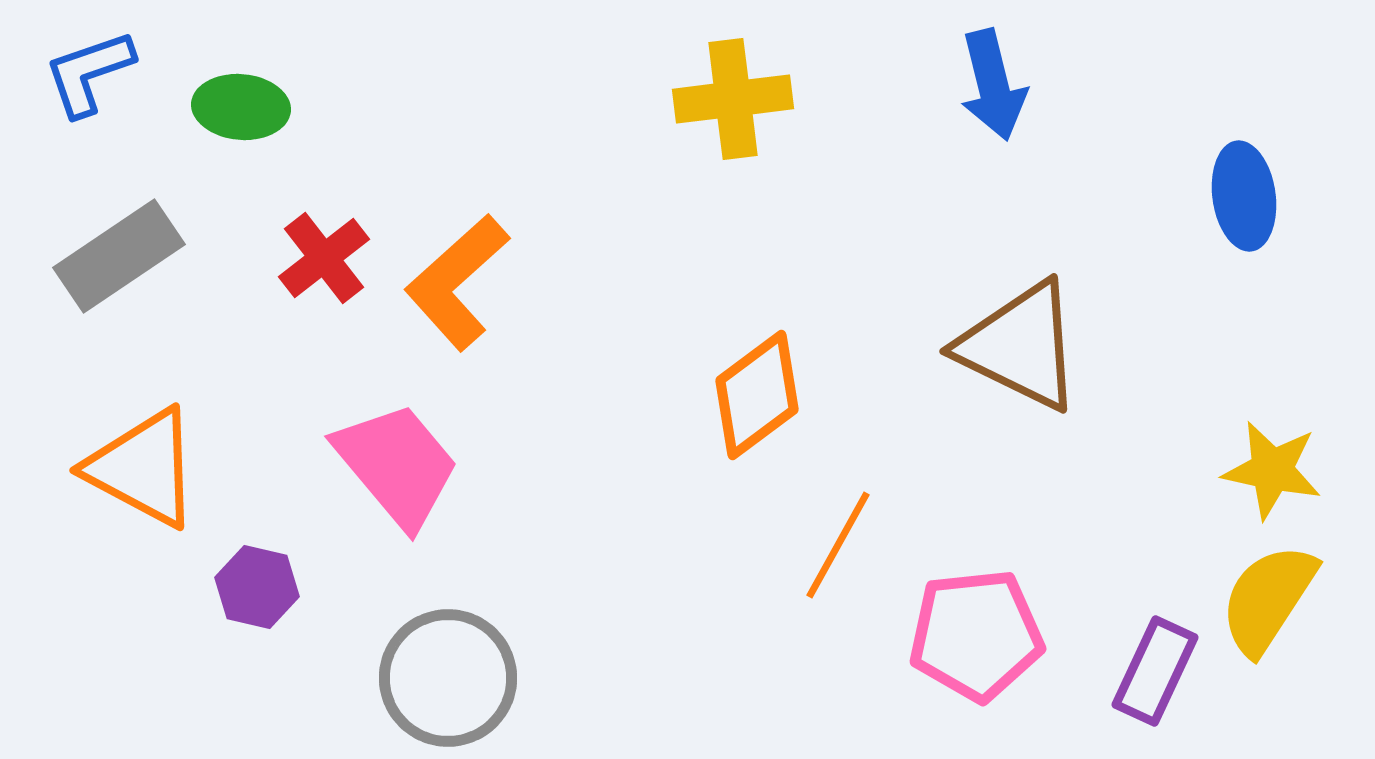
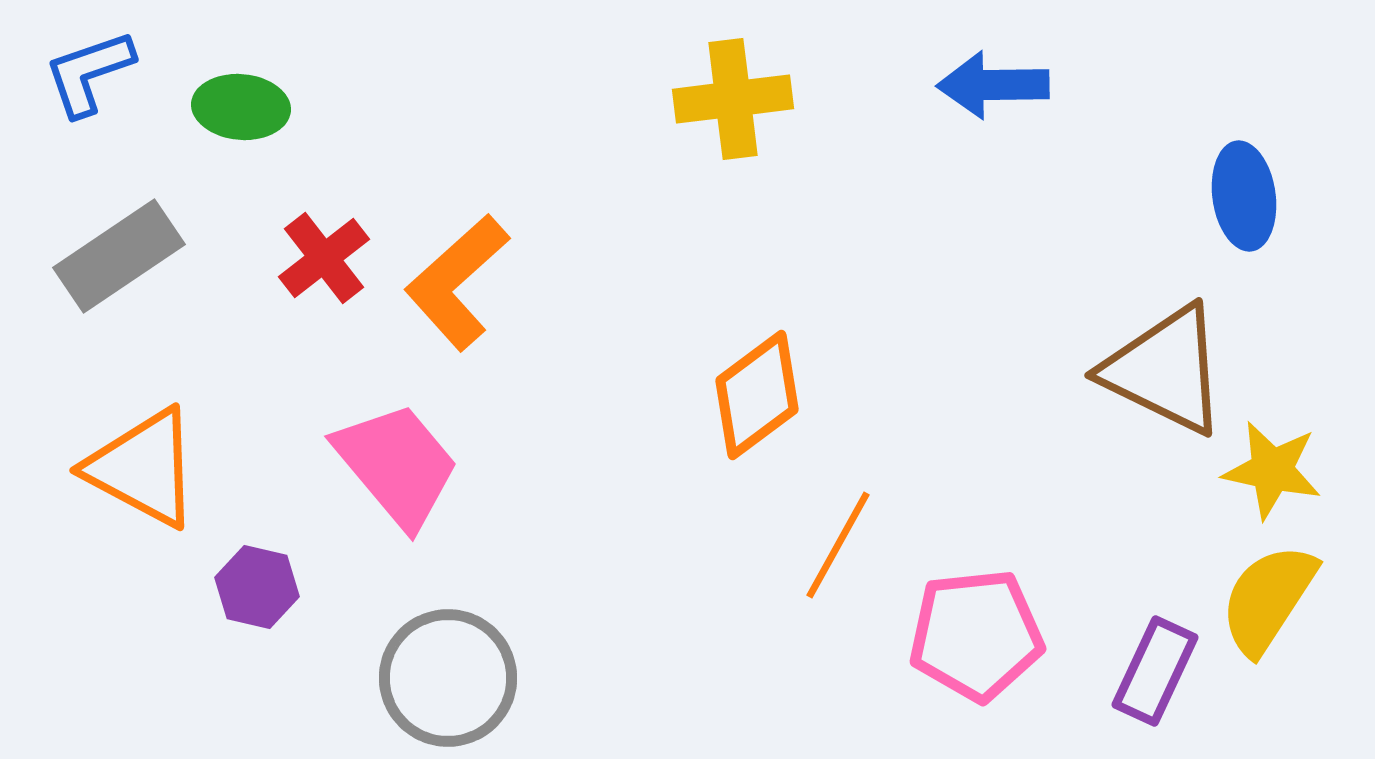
blue arrow: rotated 103 degrees clockwise
brown triangle: moved 145 px right, 24 px down
